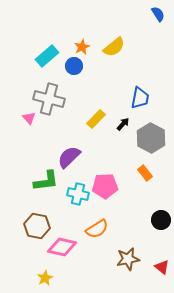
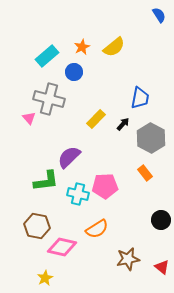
blue semicircle: moved 1 px right, 1 px down
blue circle: moved 6 px down
